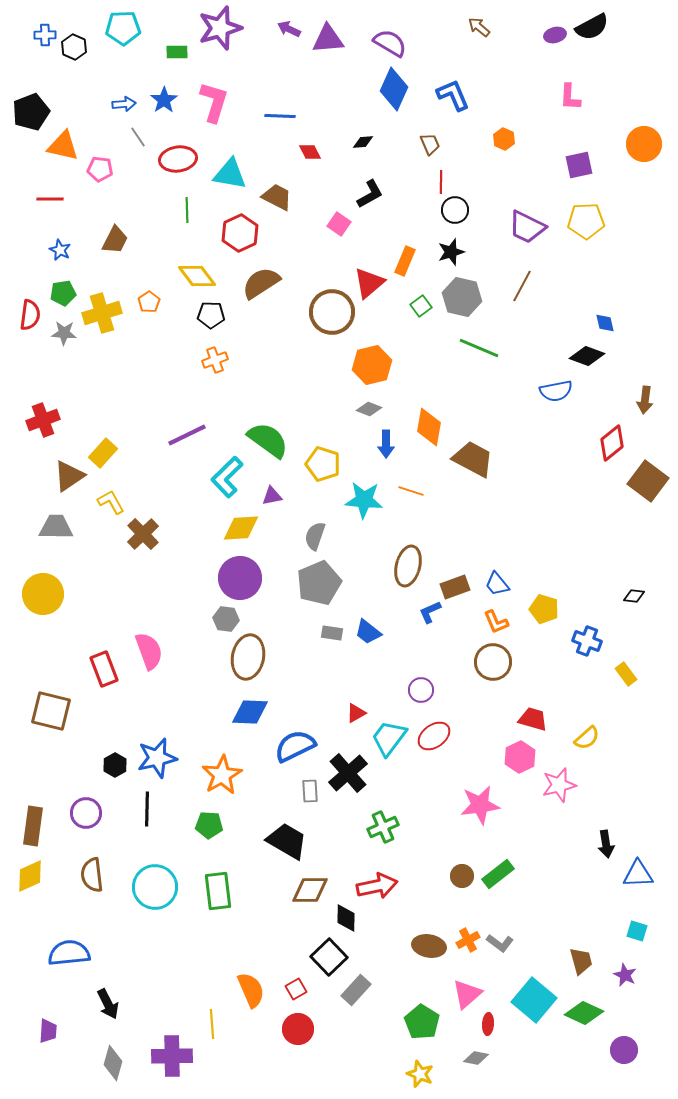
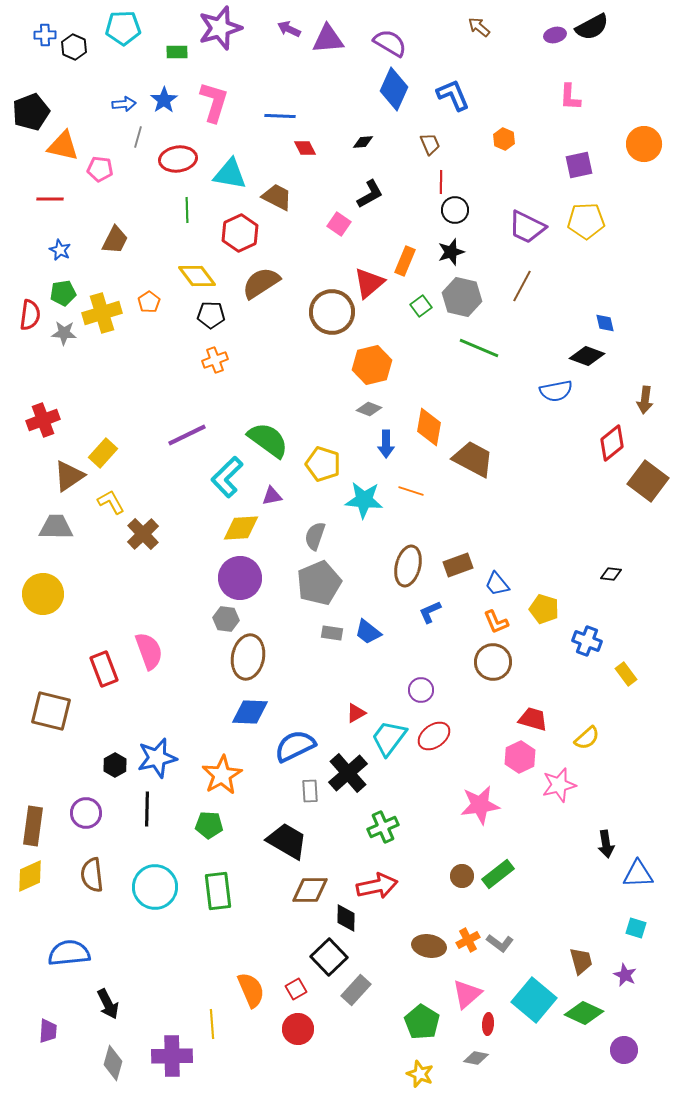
gray line at (138, 137): rotated 50 degrees clockwise
red diamond at (310, 152): moved 5 px left, 4 px up
brown rectangle at (455, 587): moved 3 px right, 22 px up
black diamond at (634, 596): moved 23 px left, 22 px up
cyan square at (637, 931): moved 1 px left, 3 px up
